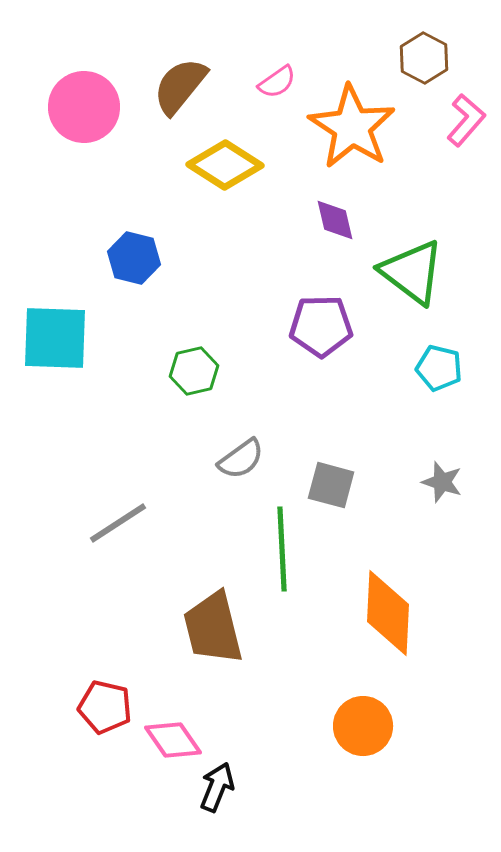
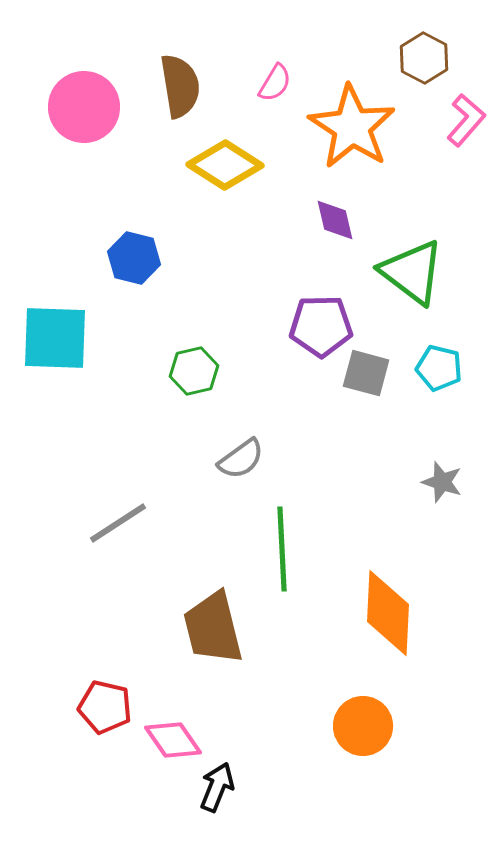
pink semicircle: moved 2 px left, 1 px down; rotated 24 degrees counterclockwise
brown semicircle: rotated 132 degrees clockwise
gray square: moved 35 px right, 112 px up
